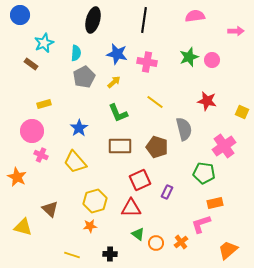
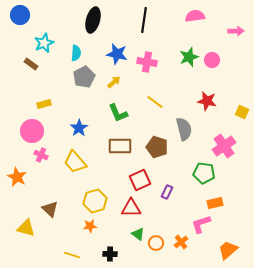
yellow triangle at (23, 227): moved 3 px right, 1 px down
